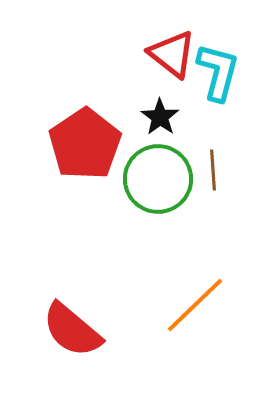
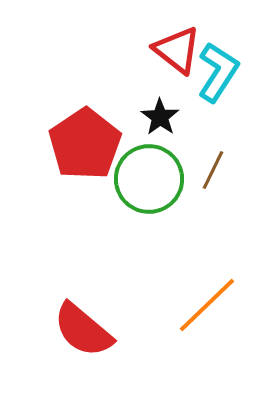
red triangle: moved 5 px right, 4 px up
cyan L-shape: rotated 18 degrees clockwise
brown line: rotated 30 degrees clockwise
green circle: moved 9 px left
orange line: moved 12 px right
red semicircle: moved 11 px right
